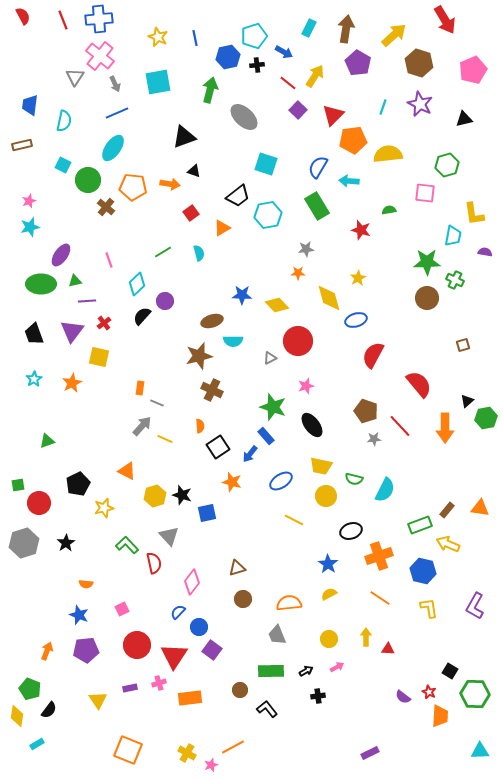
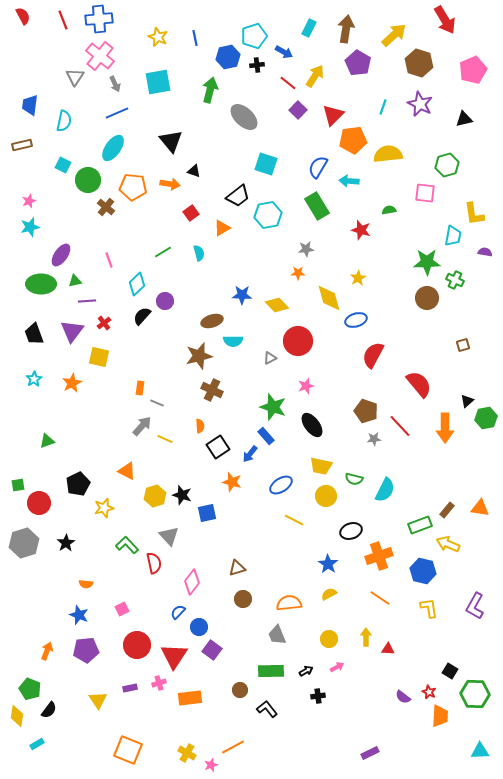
black triangle at (184, 137): moved 13 px left, 4 px down; rotated 50 degrees counterclockwise
blue ellipse at (281, 481): moved 4 px down
